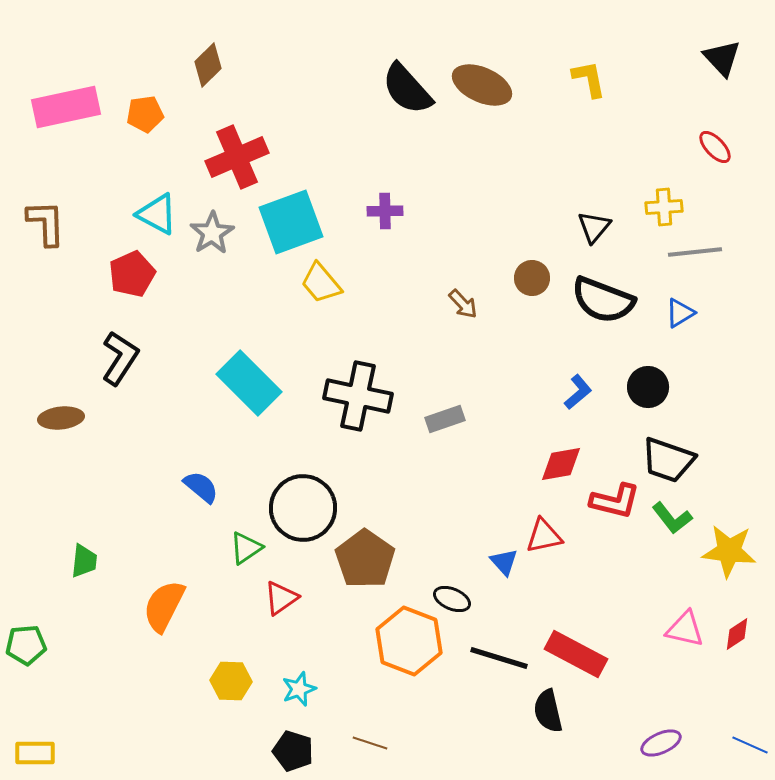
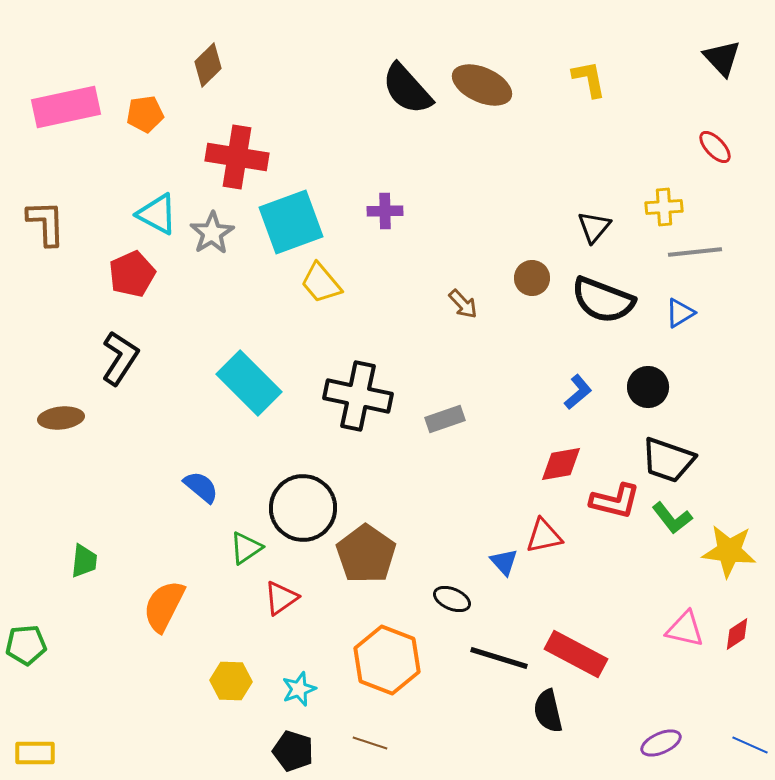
red cross at (237, 157): rotated 32 degrees clockwise
brown pentagon at (365, 559): moved 1 px right, 5 px up
orange hexagon at (409, 641): moved 22 px left, 19 px down
